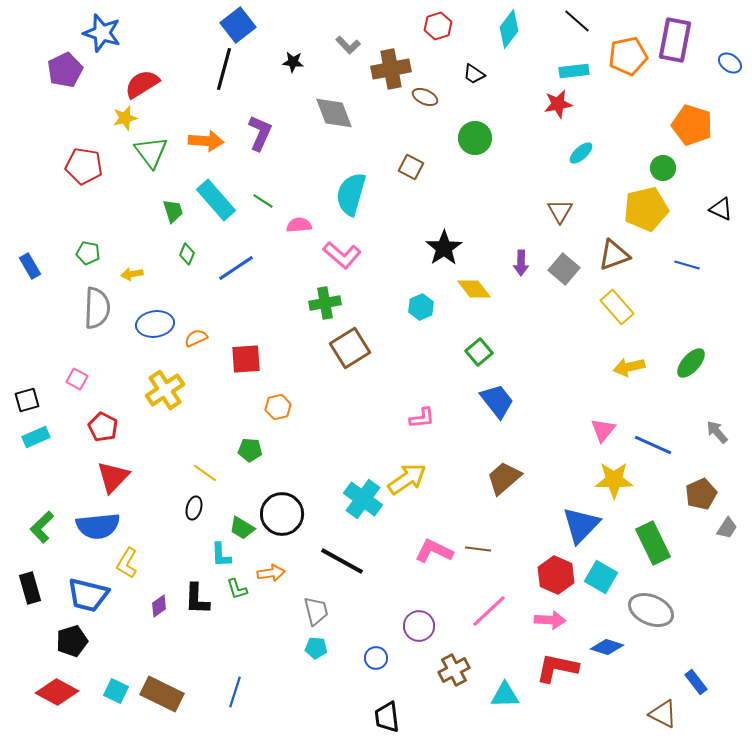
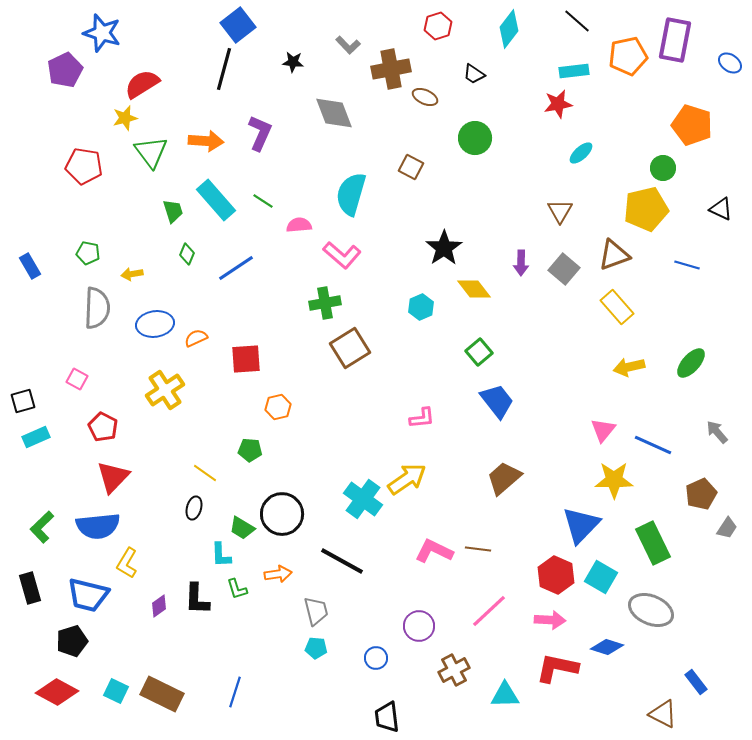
black square at (27, 400): moved 4 px left, 1 px down
orange arrow at (271, 573): moved 7 px right, 1 px down
